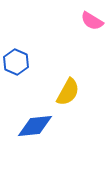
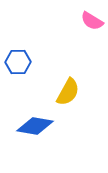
blue hexagon: moved 2 px right; rotated 25 degrees counterclockwise
blue diamond: rotated 15 degrees clockwise
